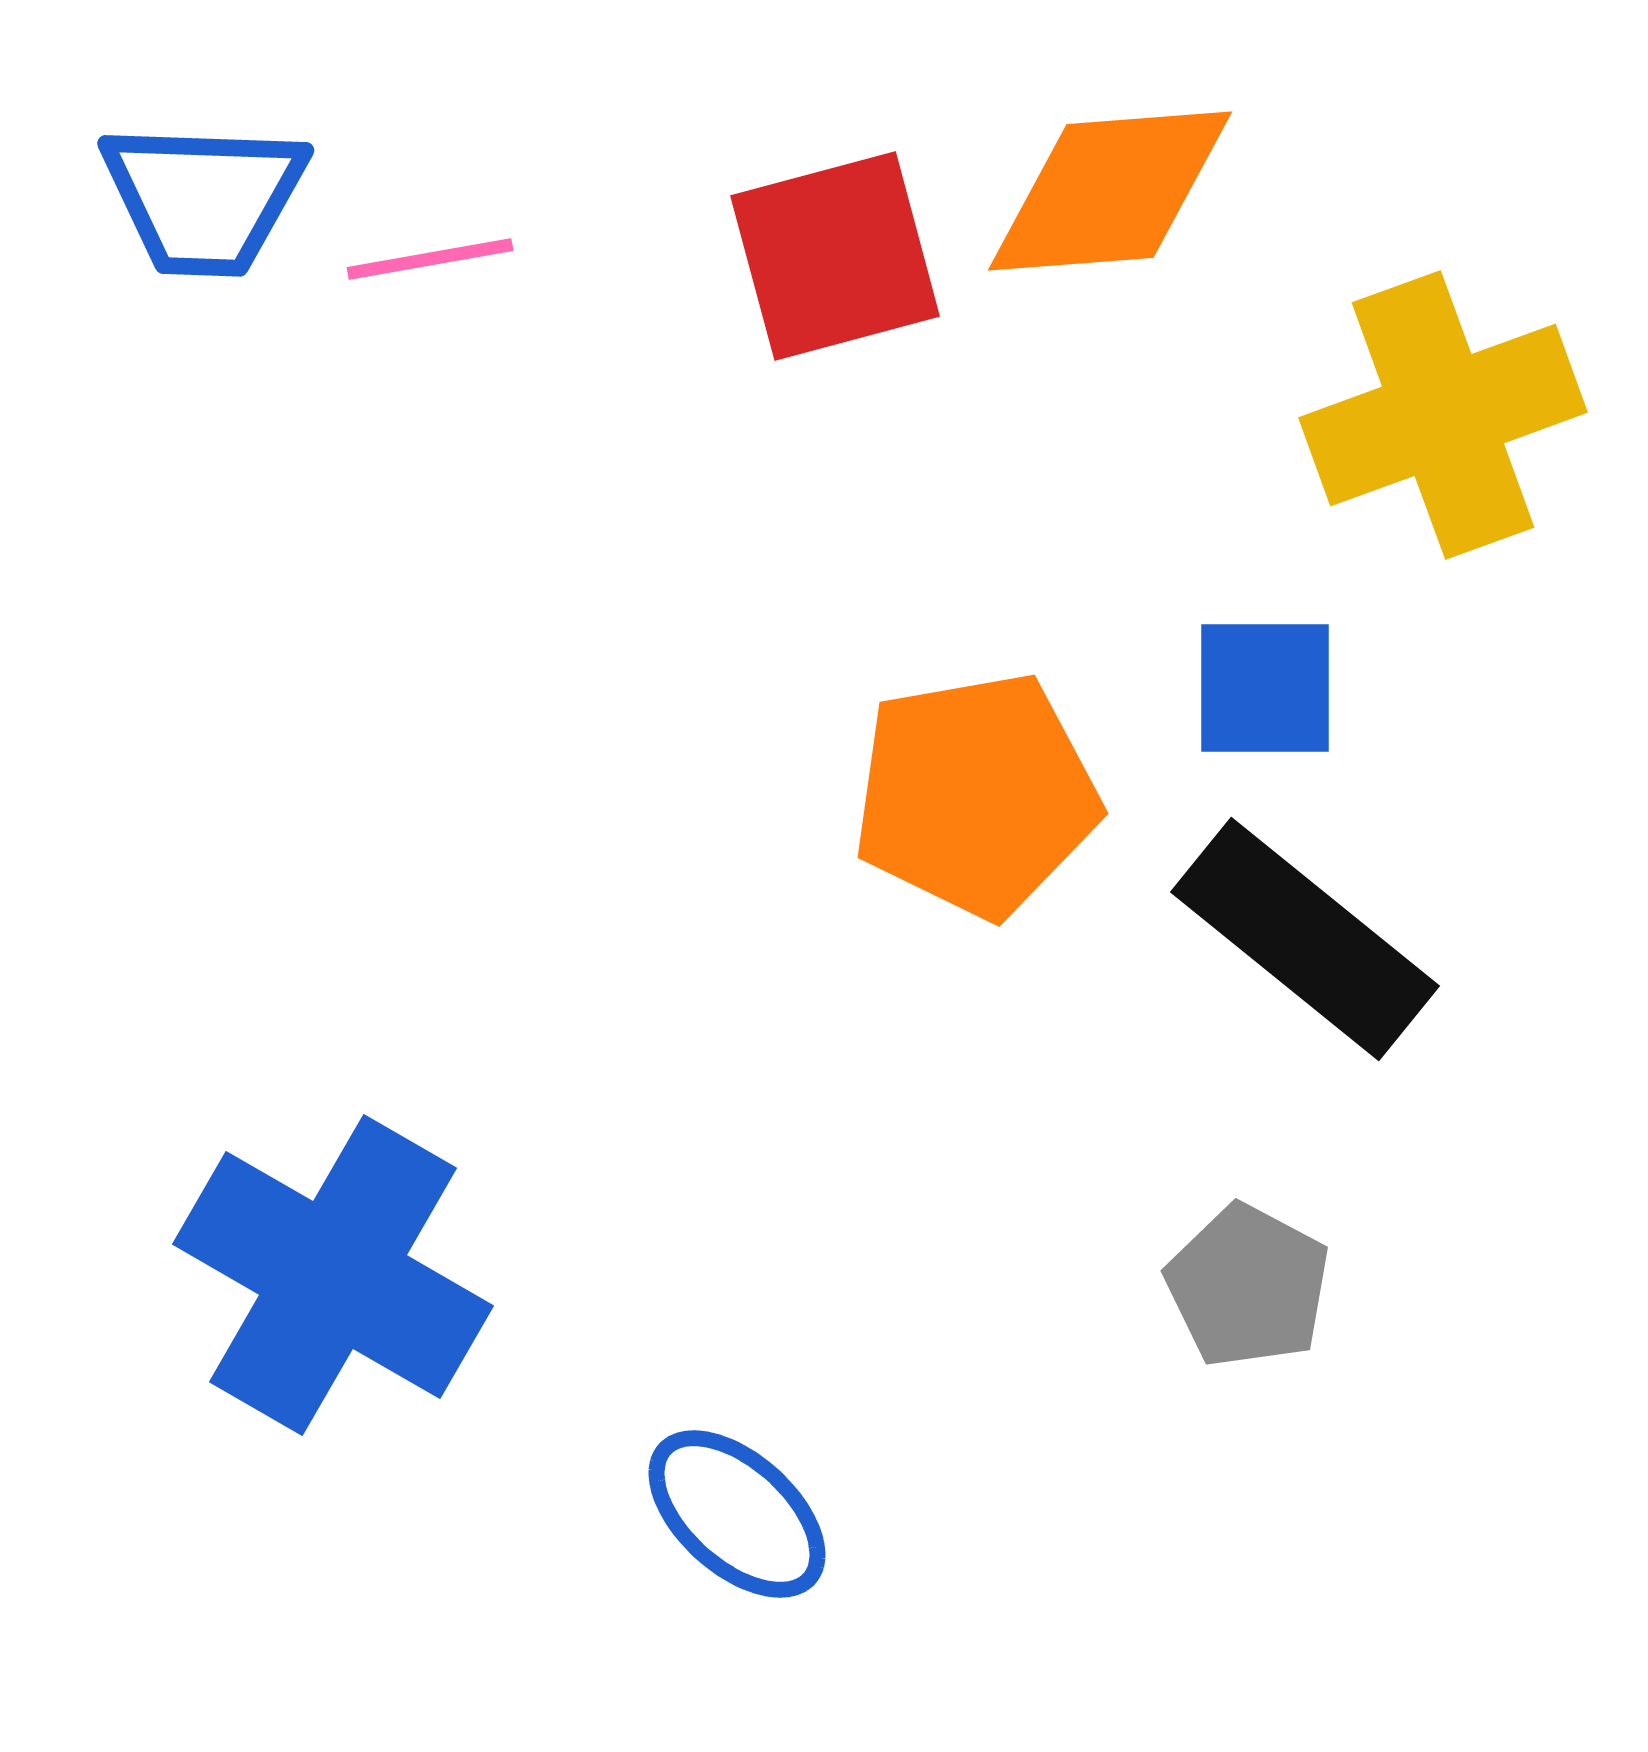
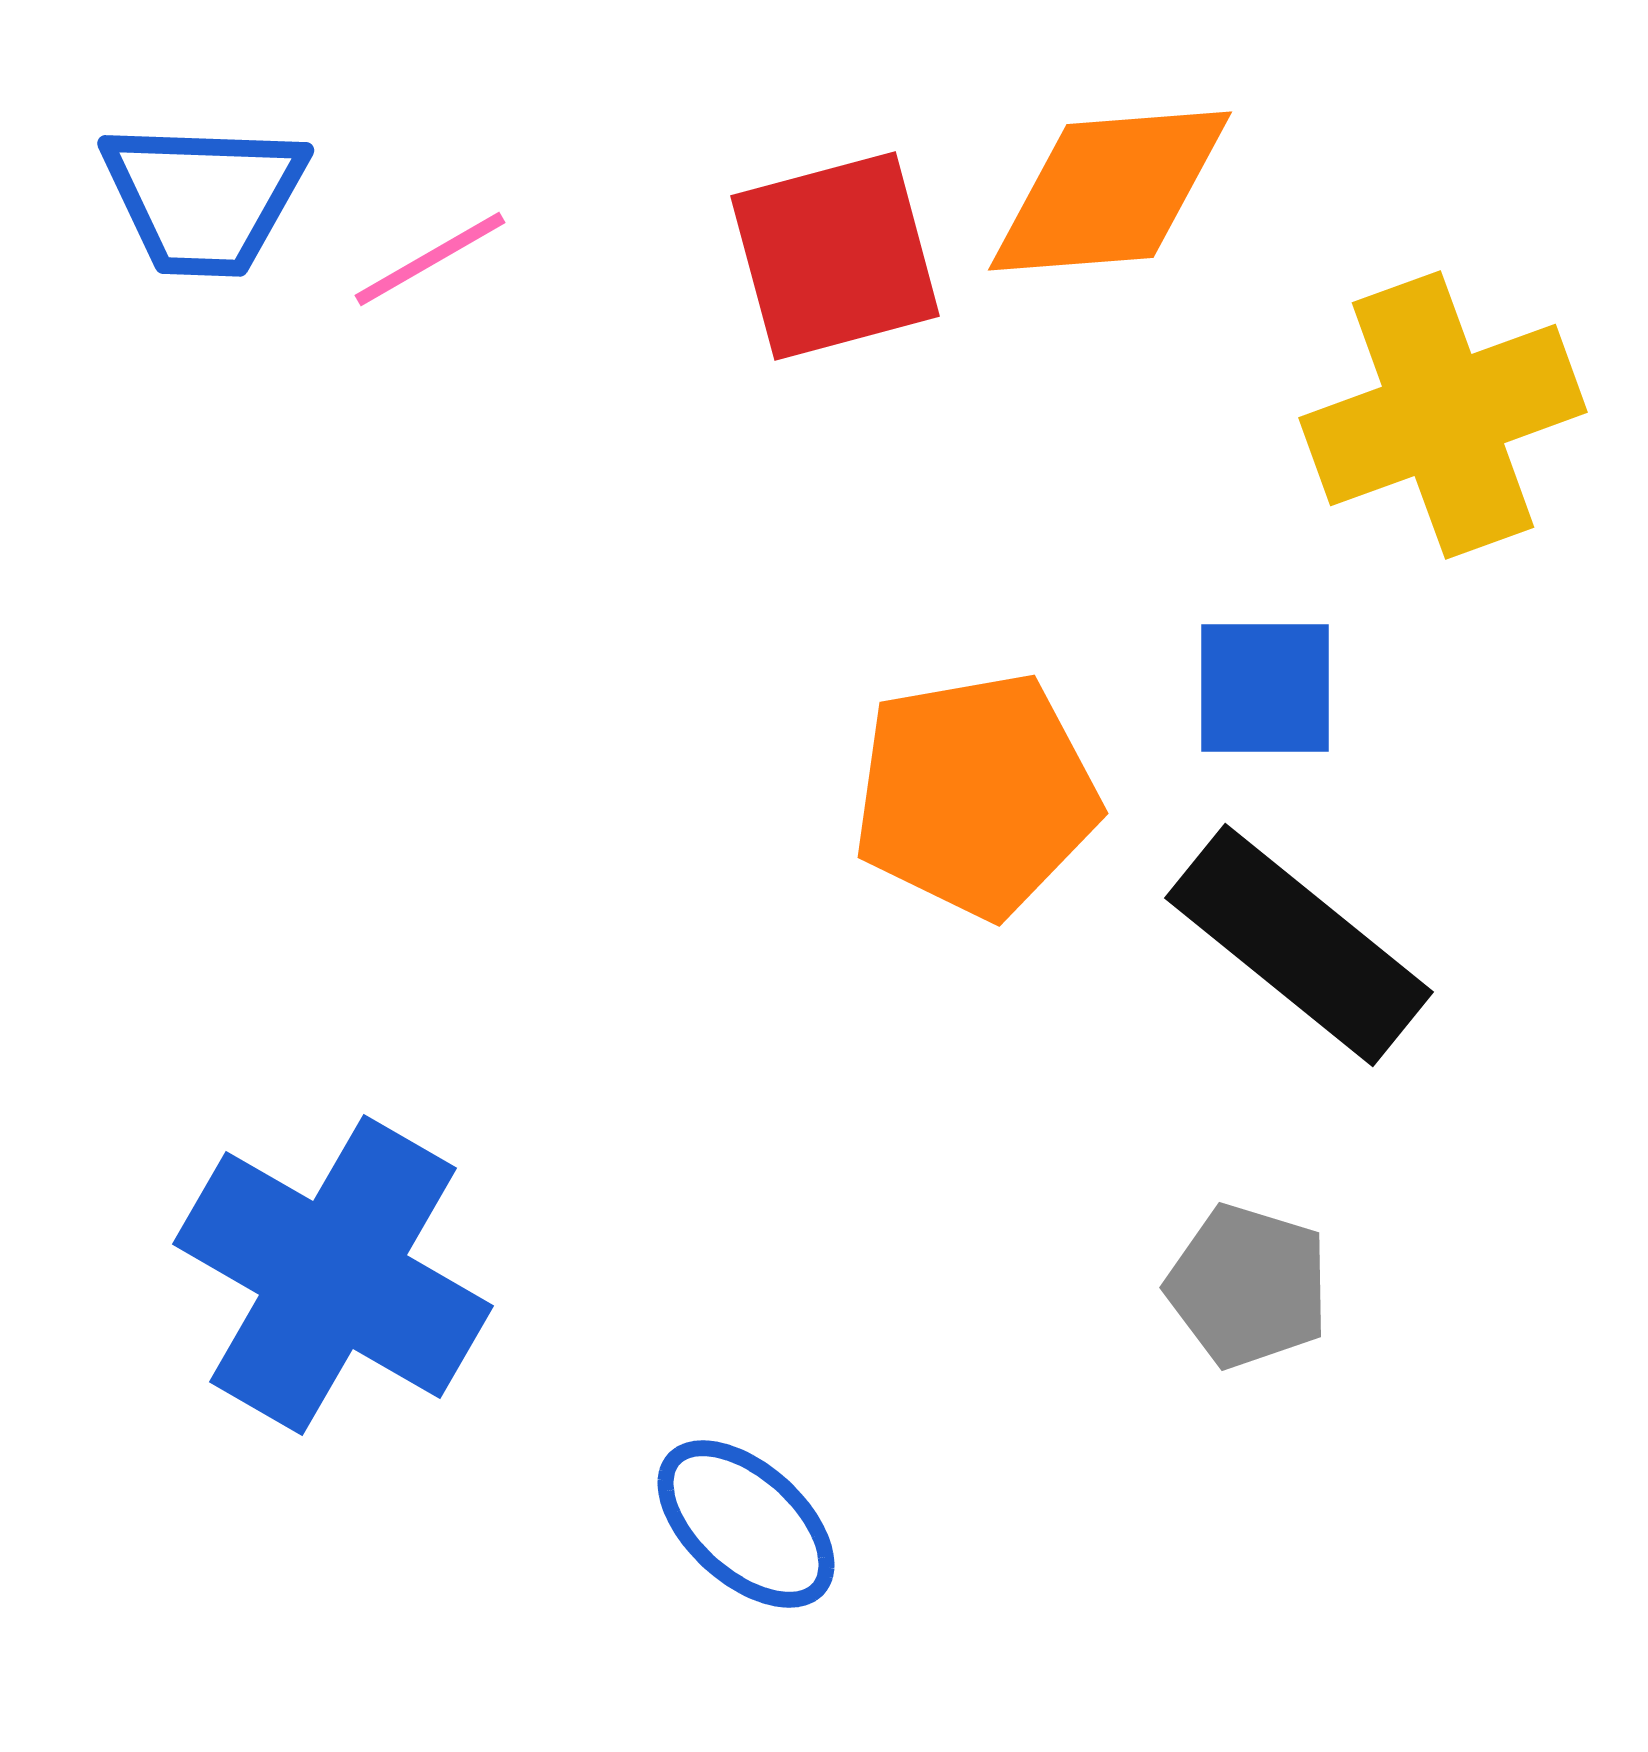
pink line: rotated 20 degrees counterclockwise
black rectangle: moved 6 px left, 6 px down
gray pentagon: rotated 11 degrees counterclockwise
blue ellipse: moved 9 px right, 10 px down
